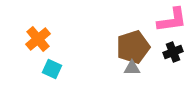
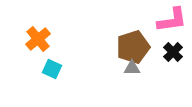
black cross: rotated 24 degrees counterclockwise
